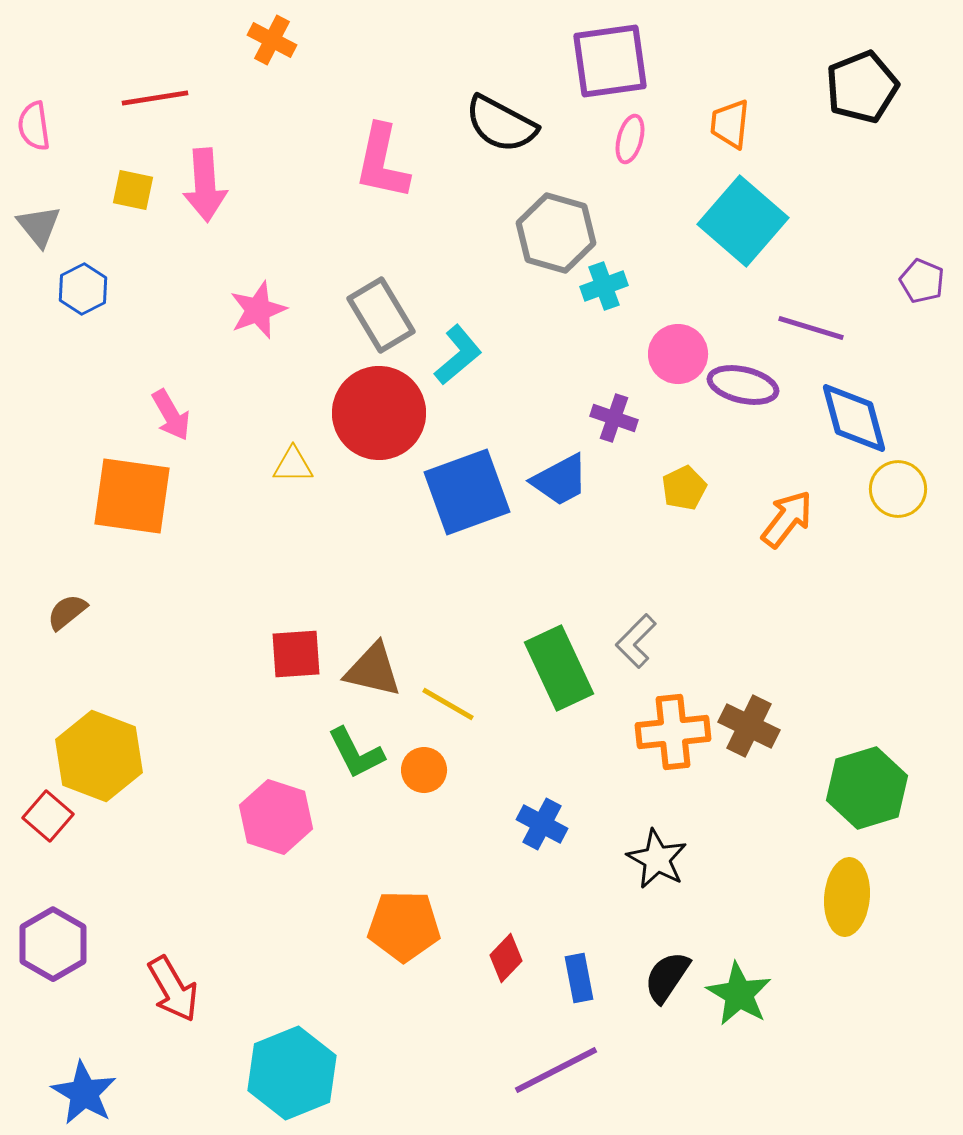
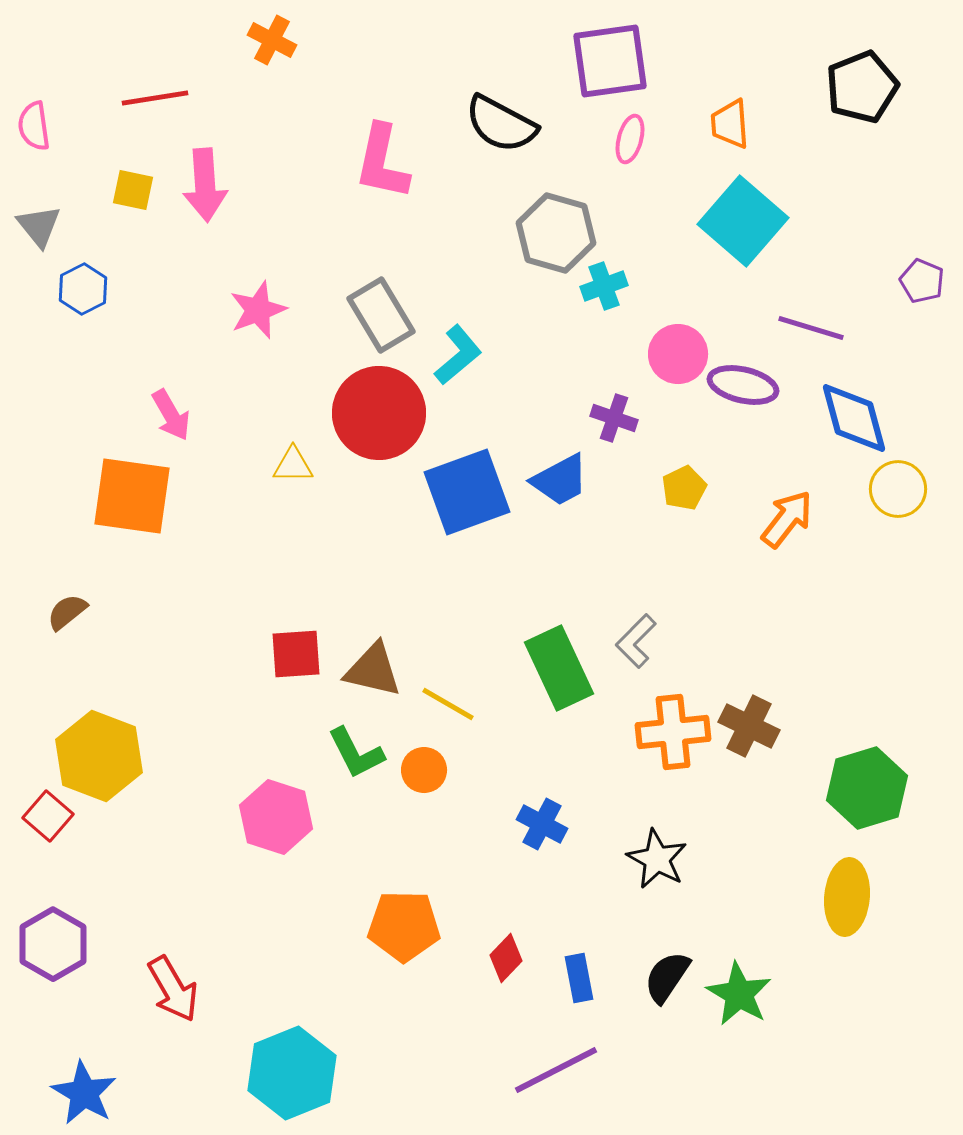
orange trapezoid at (730, 124): rotated 10 degrees counterclockwise
